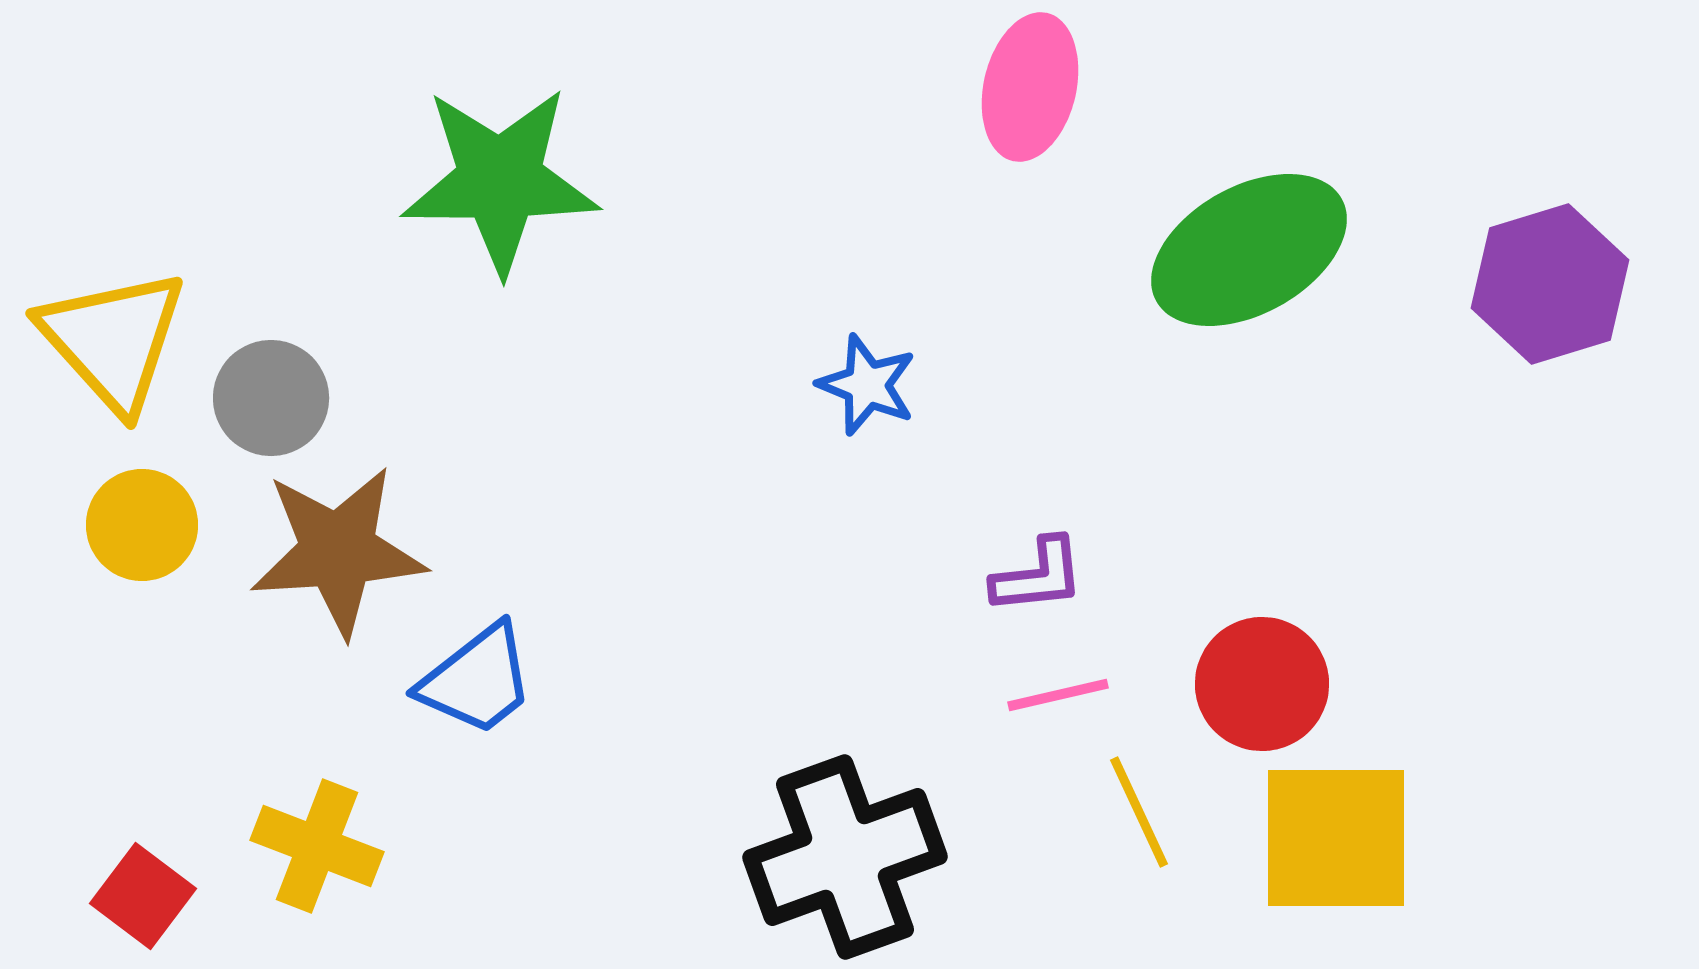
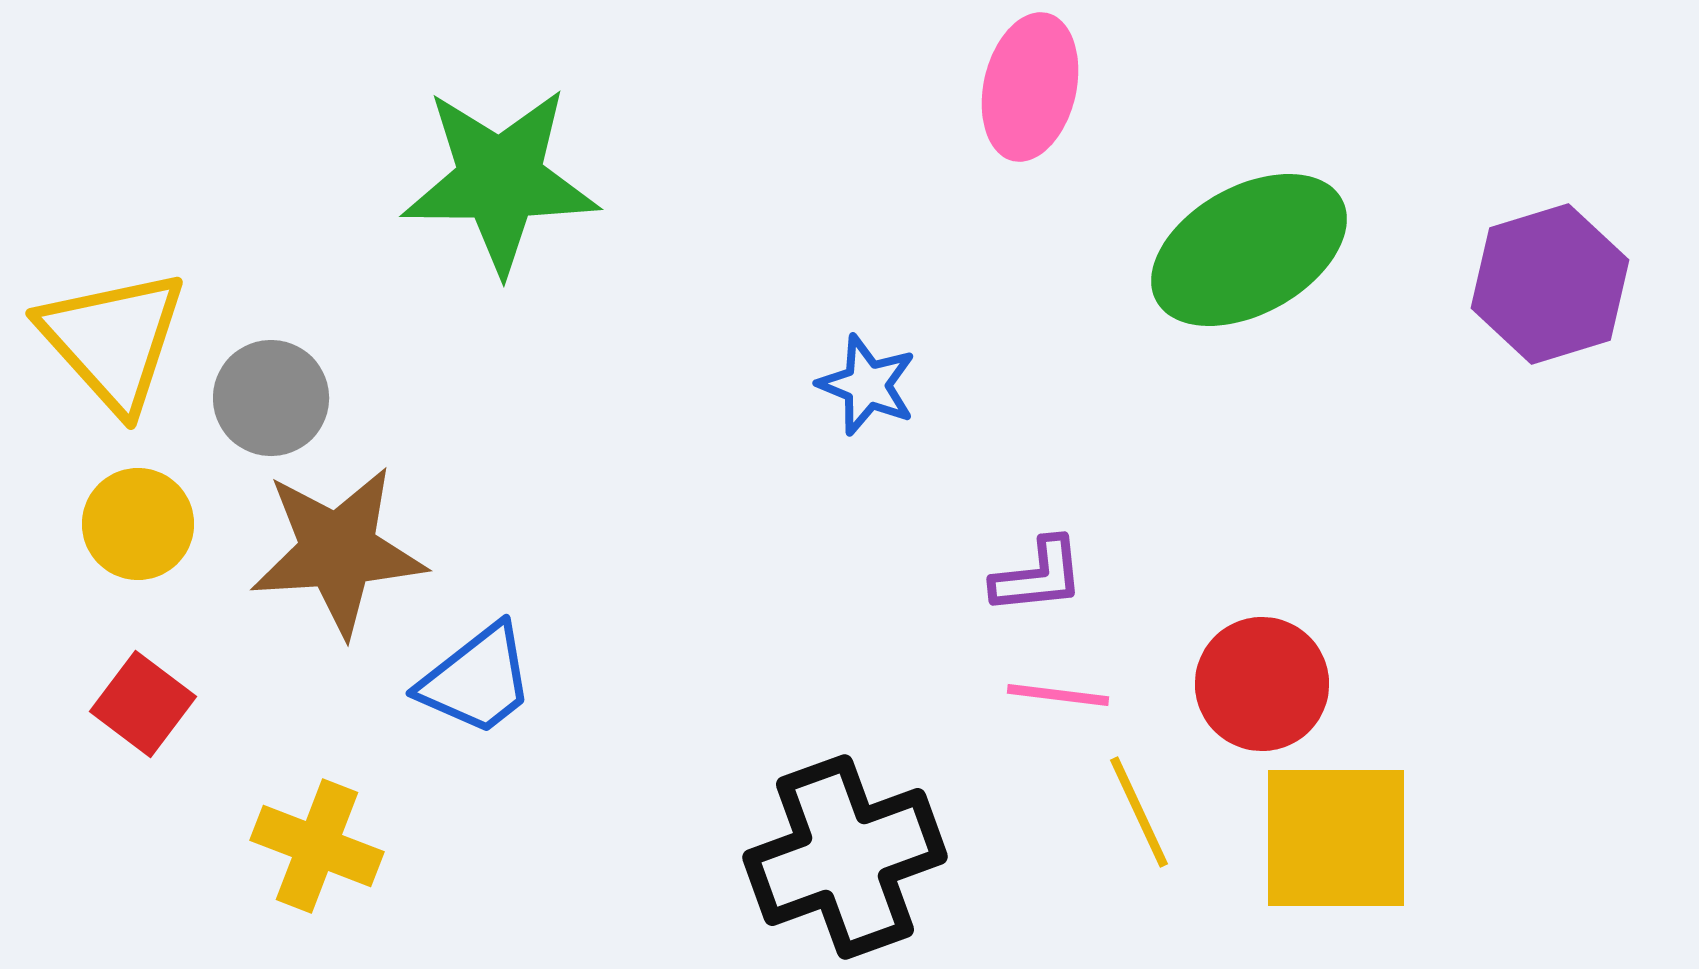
yellow circle: moved 4 px left, 1 px up
pink line: rotated 20 degrees clockwise
red square: moved 192 px up
